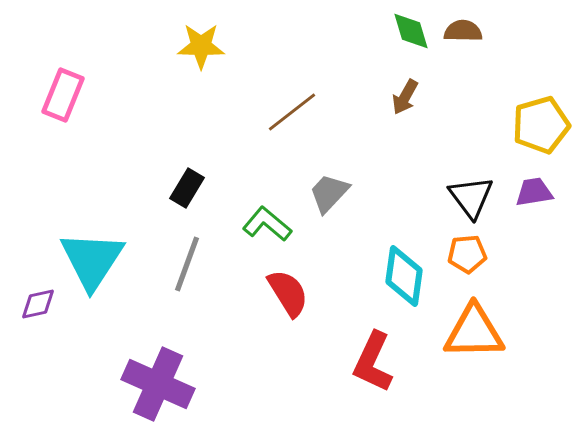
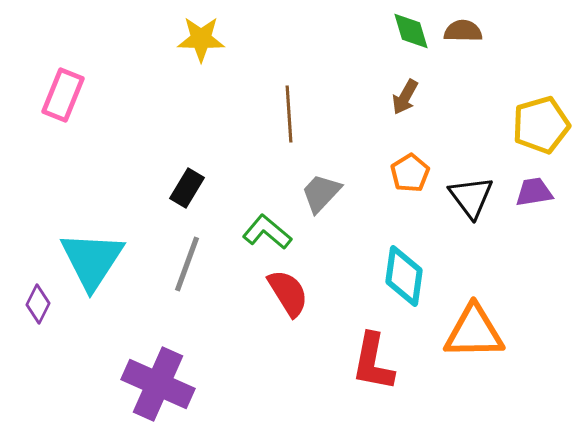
yellow star: moved 7 px up
brown line: moved 3 px left, 2 px down; rotated 56 degrees counterclockwise
gray trapezoid: moved 8 px left
green L-shape: moved 8 px down
orange pentagon: moved 57 px left, 81 px up; rotated 27 degrees counterclockwise
purple diamond: rotated 51 degrees counterclockwise
red L-shape: rotated 14 degrees counterclockwise
